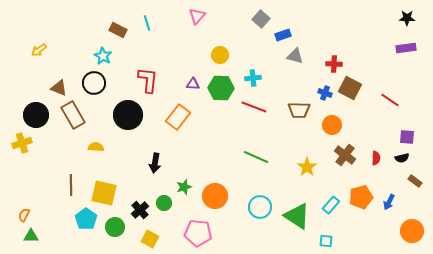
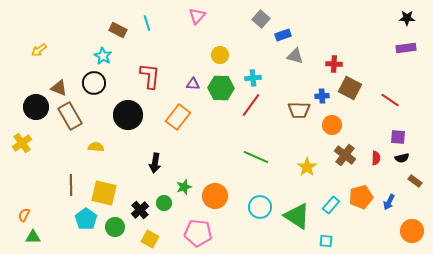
red L-shape at (148, 80): moved 2 px right, 4 px up
blue cross at (325, 93): moved 3 px left, 3 px down; rotated 24 degrees counterclockwise
red line at (254, 107): moved 3 px left, 2 px up; rotated 75 degrees counterclockwise
black circle at (36, 115): moved 8 px up
brown rectangle at (73, 115): moved 3 px left, 1 px down
purple square at (407, 137): moved 9 px left
yellow cross at (22, 143): rotated 18 degrees counterclockwise
green triangle at (31, 236): moved 2 px right, 1 px down
